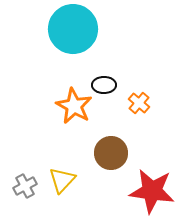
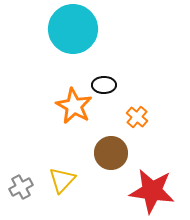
orange cross: moved 2 px left, 14 px down
gray cross: moved 4 px left, 1 px down
